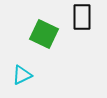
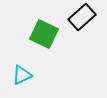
black rectangle: rotated 48 degrees clockwise
